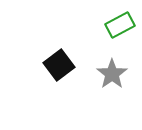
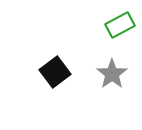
black square: moved 4 px left, 7 px down
